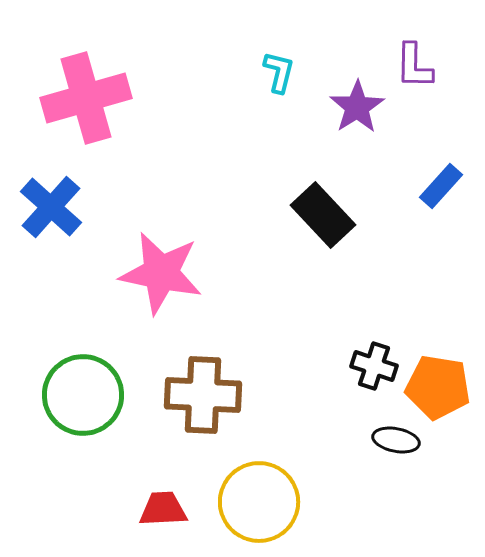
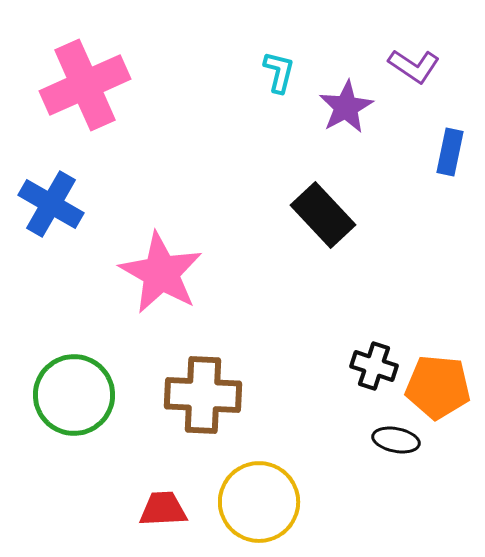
purple L-shape: rotated 57 degrees counterclockwise
pink cross: moved 1 px left, 13 px up; rotated 8 degrees counterclockwise
purple star: moved 11 px left; rotated 4 degrees clockwise
blue rectangle: moved 9 px right, 34 px up; rotated 30 degrees counterclockwise
blue cross: moved 3 px up; rotated 12 degrees counterclockwise
pink star: rotated 18 degrees clockwise
orange pentagon: rotated 4 degrees counterclockwise
green circle: moved 9 px left
